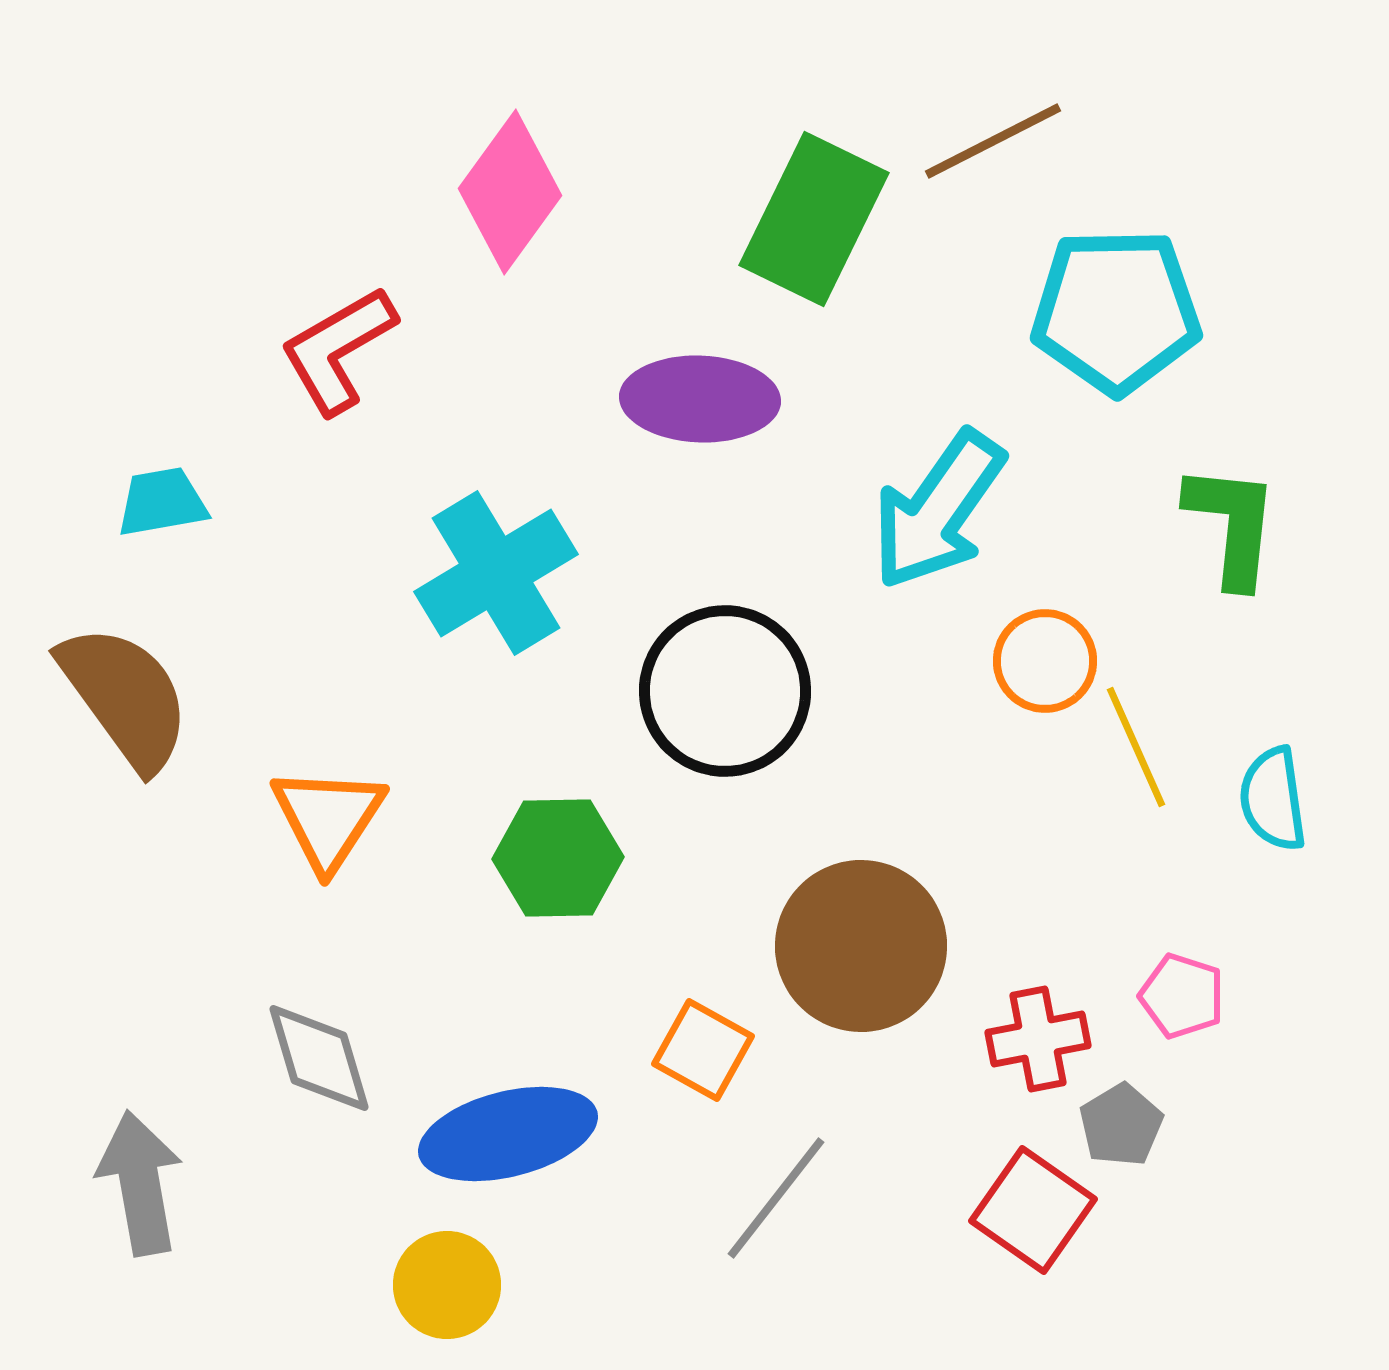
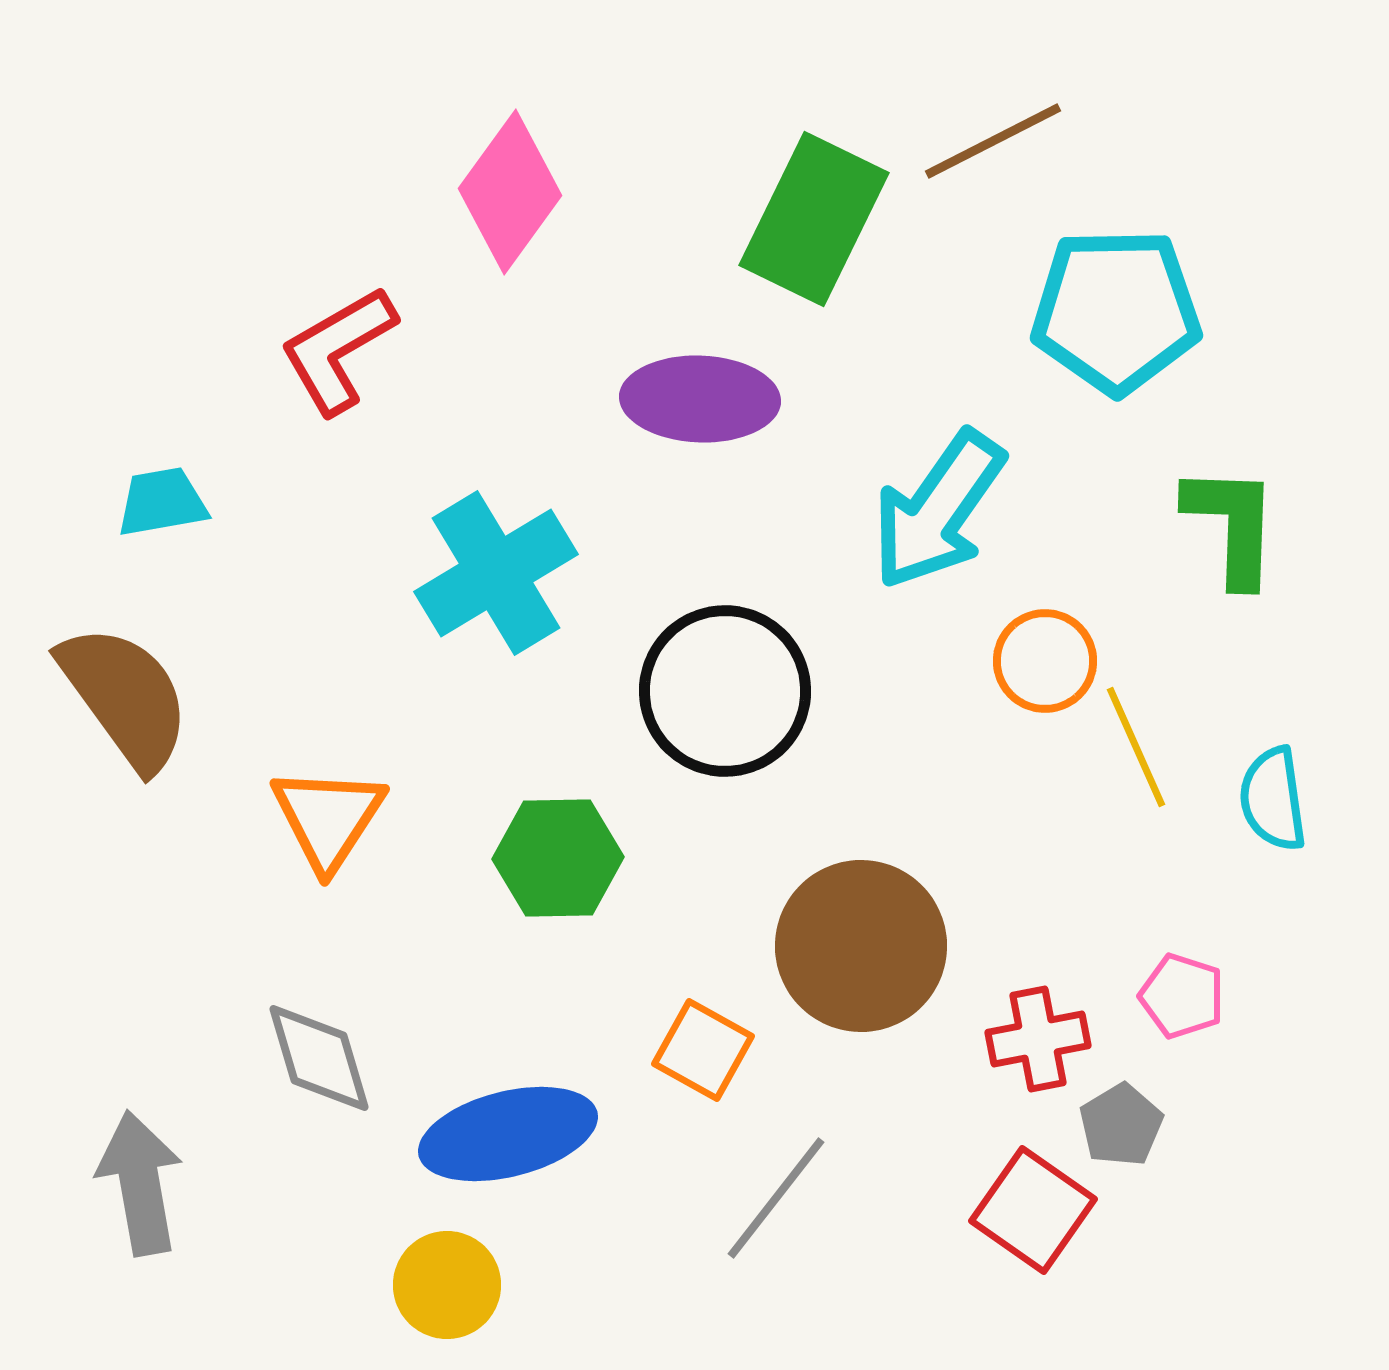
green L-shape: rotated 4 degrees counterclockwise
